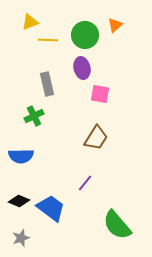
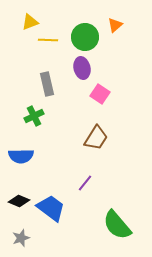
green circle: moved 2 px down
pink square: rotated 24 degrees clockwise
